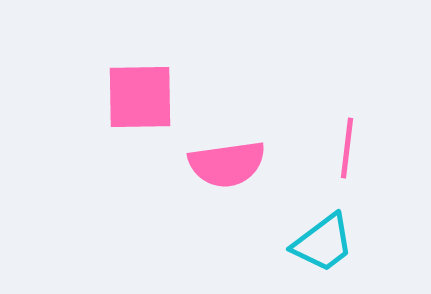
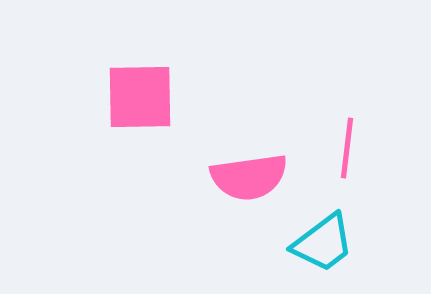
pink semicircle: moved 22 px right, 13 px down
